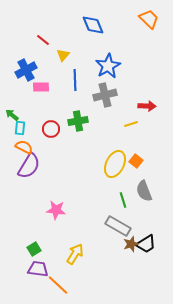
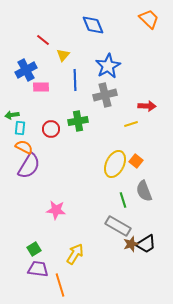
green arrow: rotated 48 degrees counterclockwise
orange line: moved 2 px right; rotated 30 degrees clockwise
